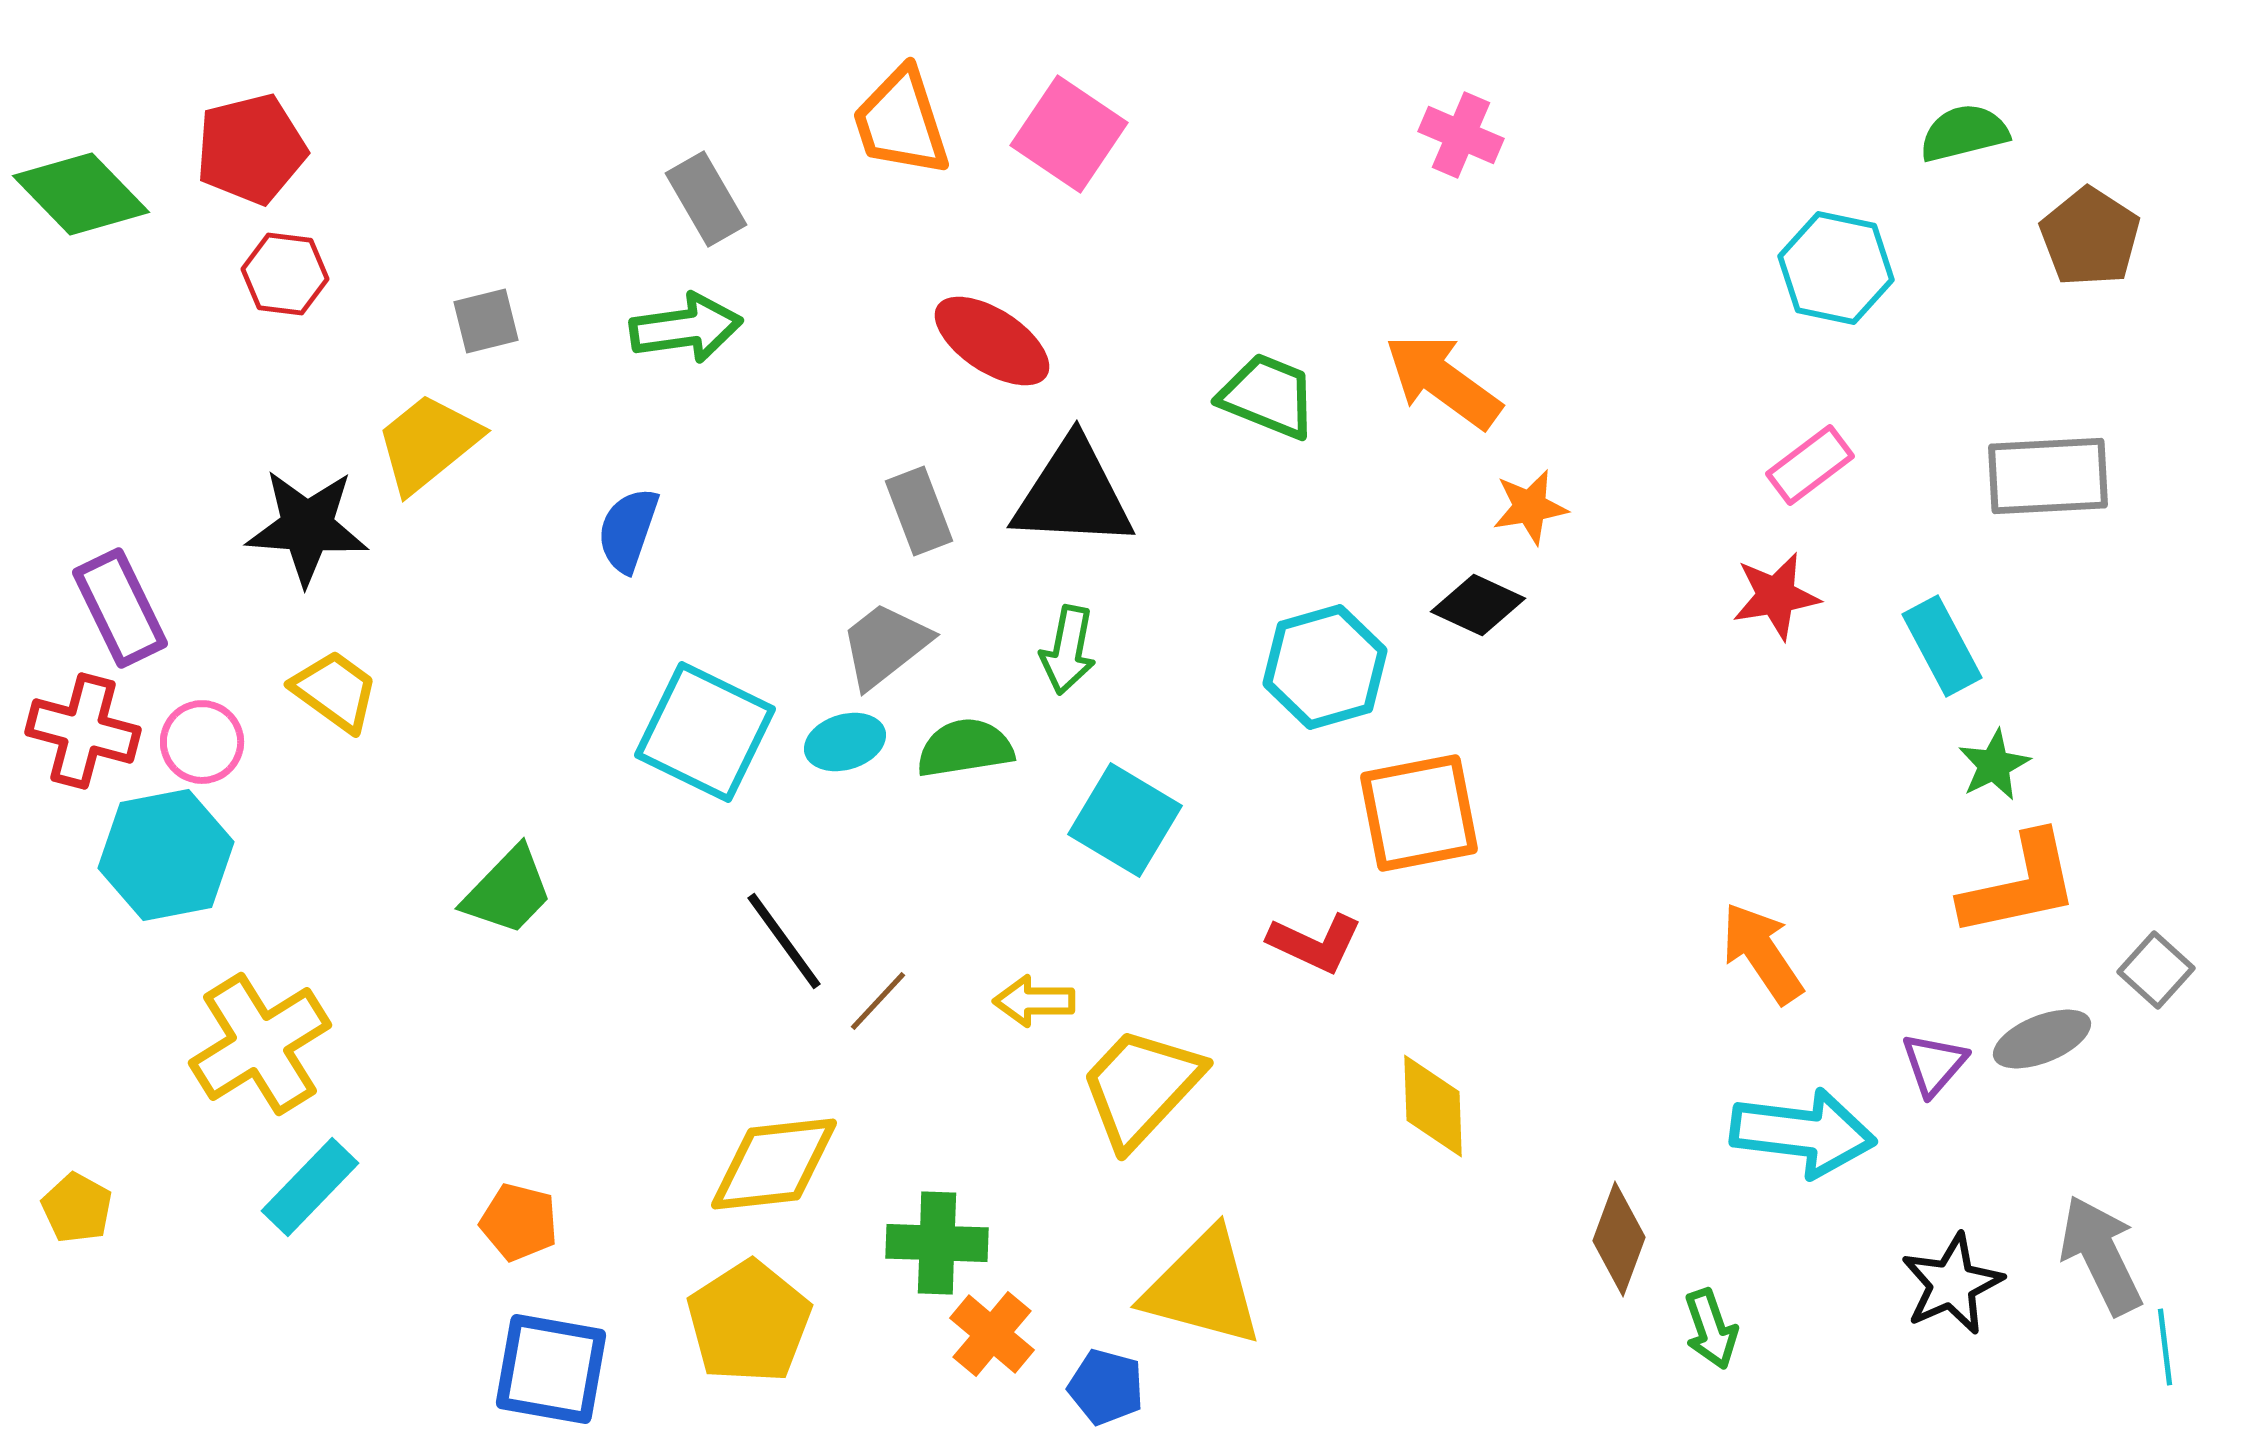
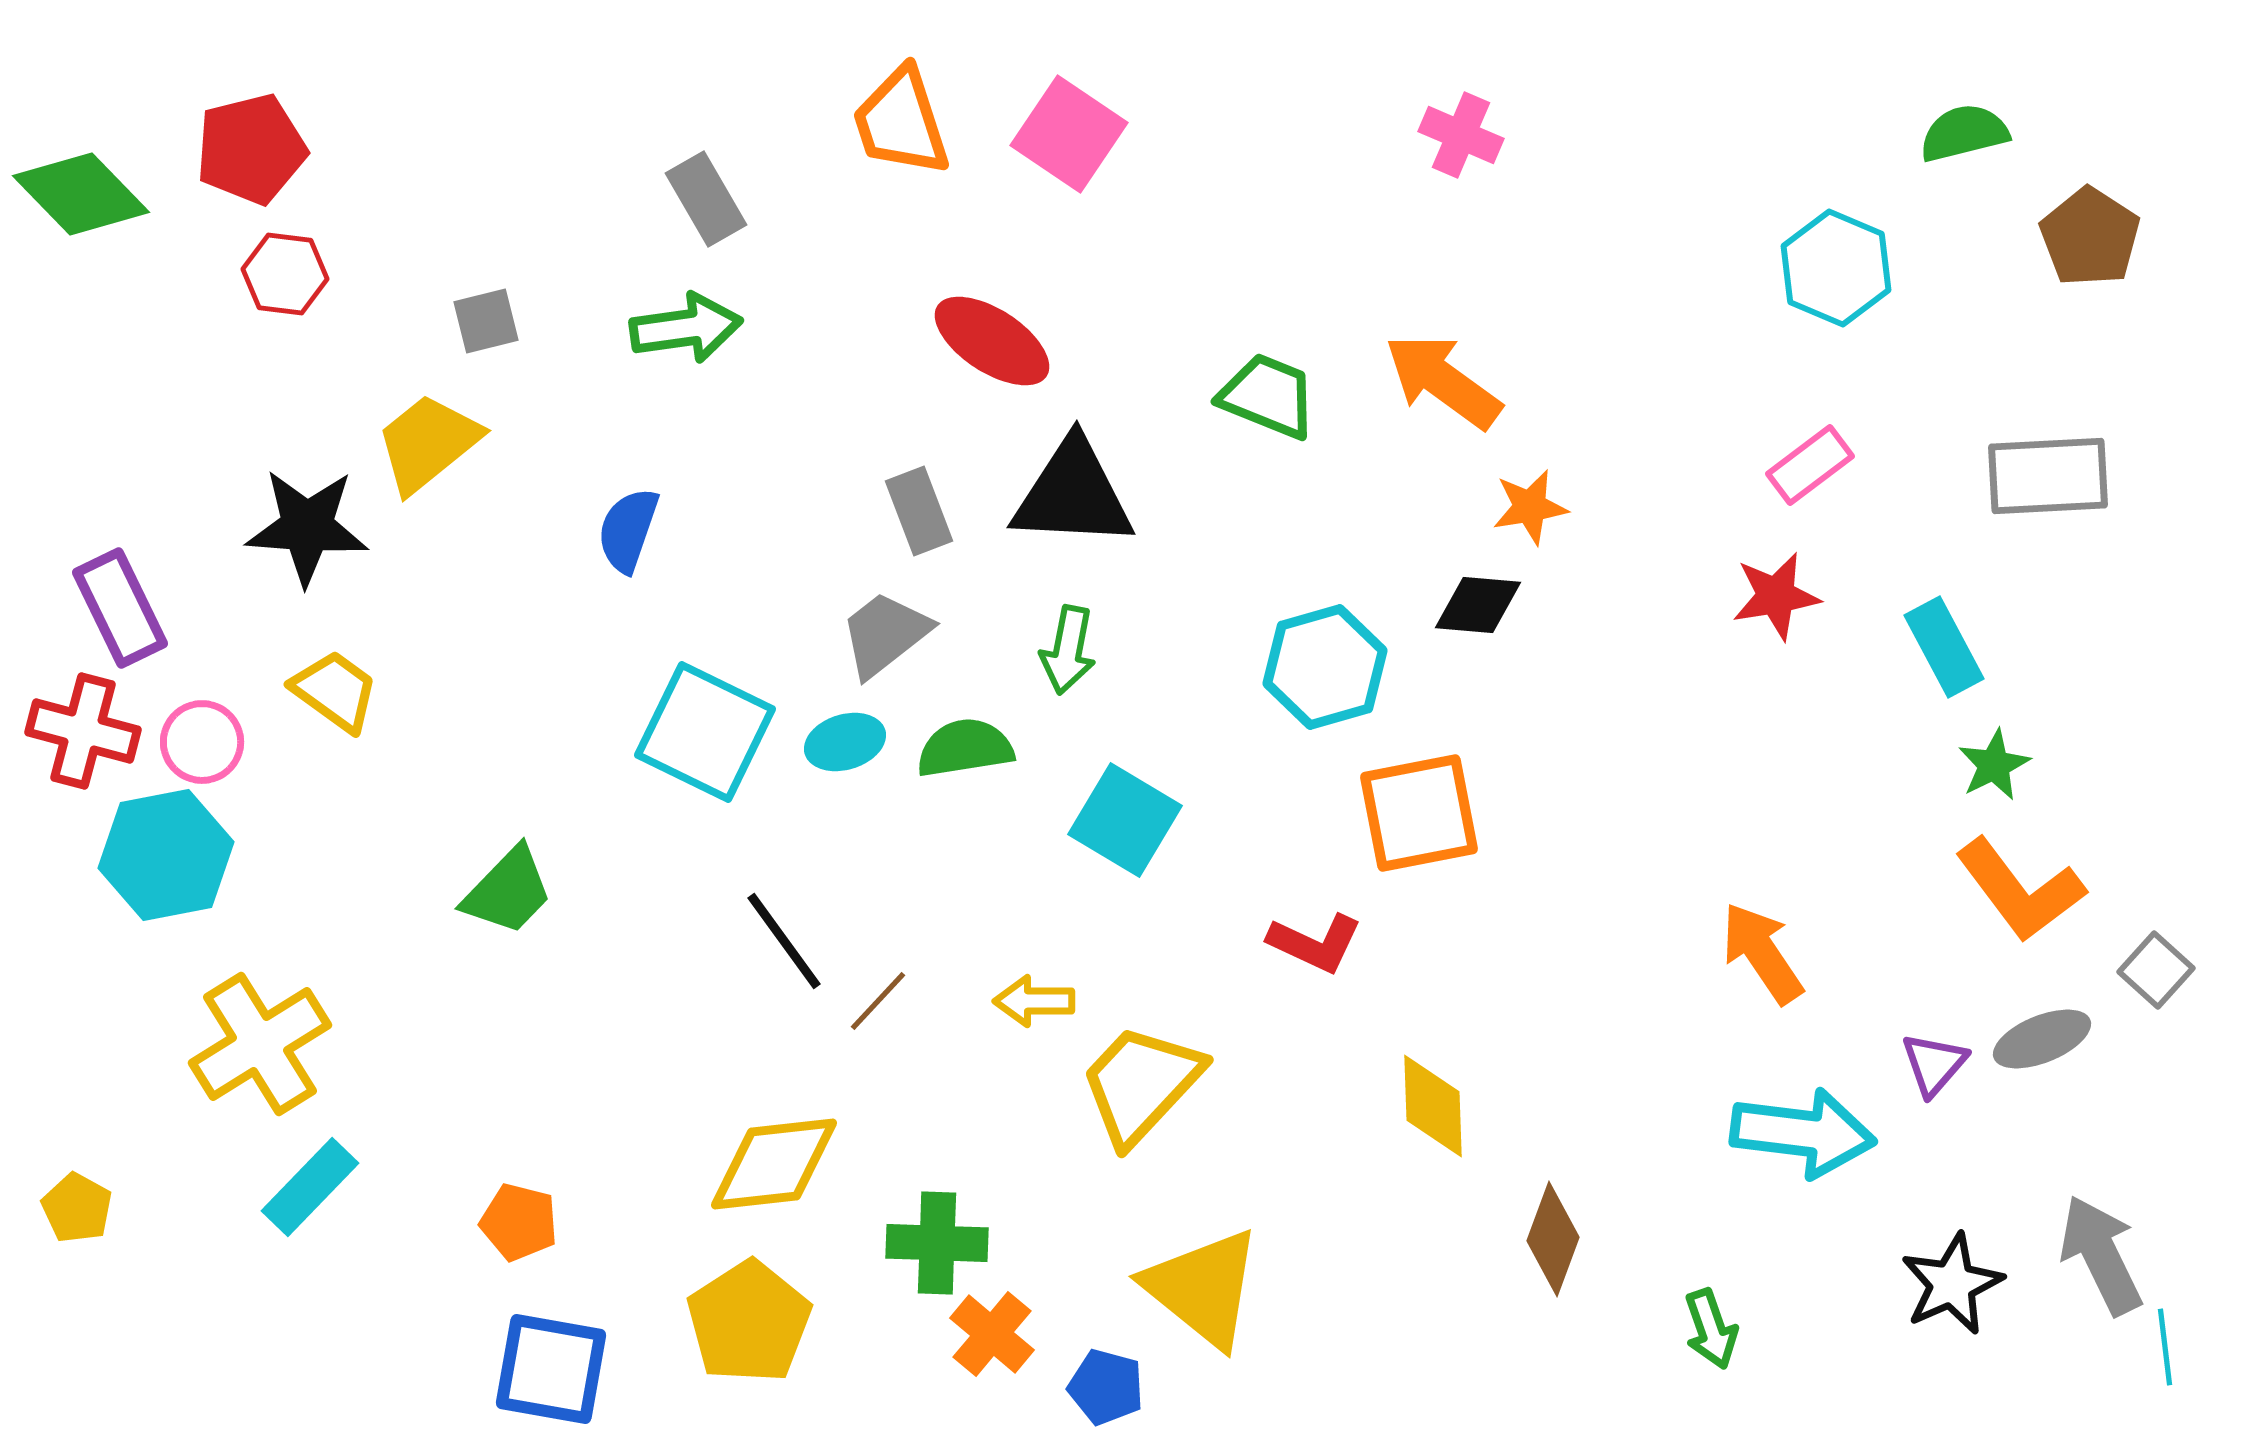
cyan hexagon at (1836, 268): rotated 11 degrees clockwise
black diamond at (1478, 605): rotated 20 degrees counterclockwise
gray trapezoid at (885, 645): moved 11 px up
cyan rectangle at (1942, 646): moved 2 px right, 1 px down
orange L-shape at (2020, 885): moved 5 px down; rotated 65 degrees clockwise
yellow trapezoid at (1141, 1087): moved 3 px up
brown diamond at (1619, 1239): moved 66 px left
yellow triangle at (1203, 1288): rotated 24 degrees clockwise
